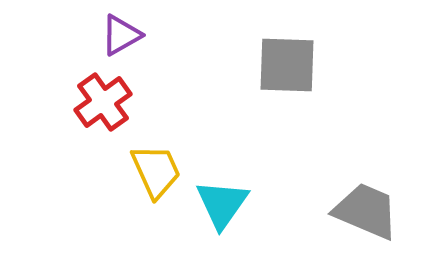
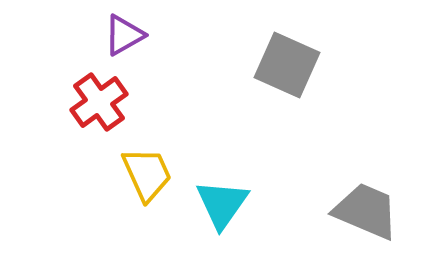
purple triangle: moved 3 px right
gray square: rotated 22 degrees clockwise
red cross: moved 4 px left
yellow trapezoid: moved 9 px left, 3 px down
